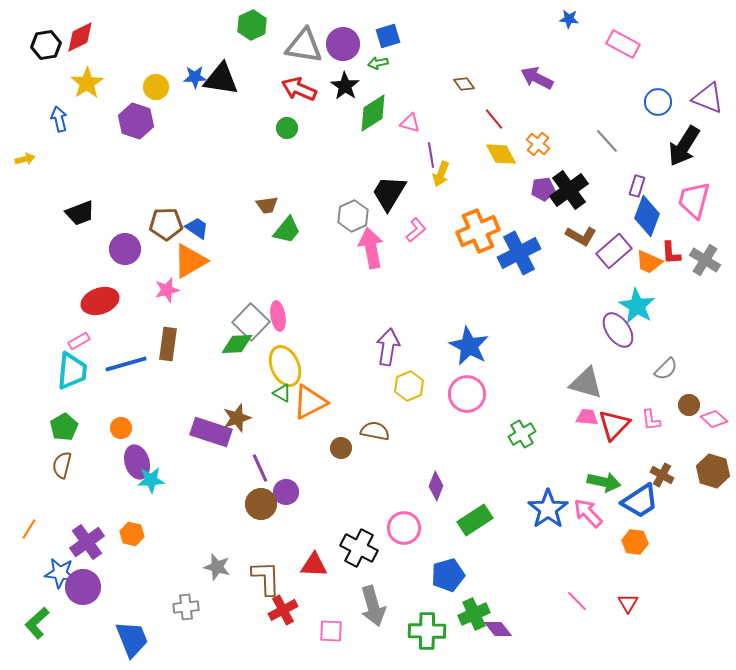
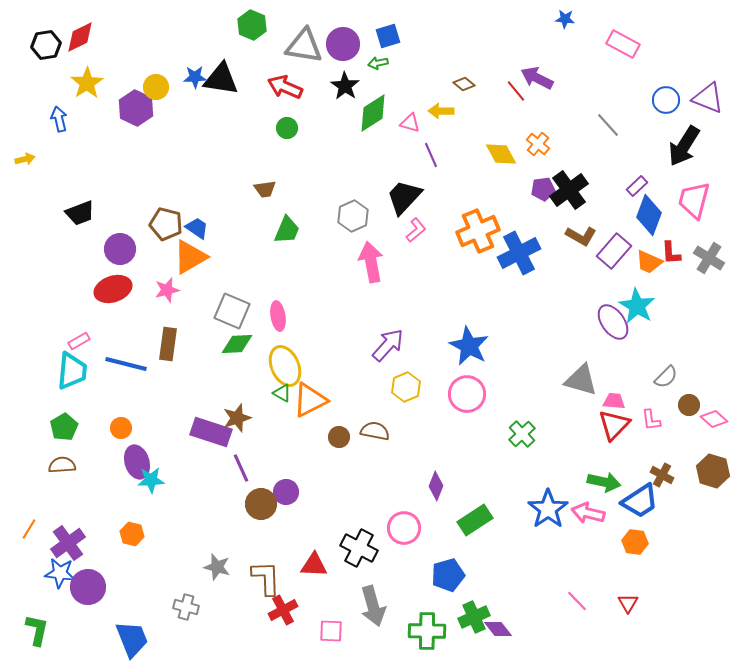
blue star at (569, 19): moved 4 px left
green hexagon at (252, 25): rotated 12 degrees counterclockwise
brown diamond at (464, 84): rotated 15 degrees counterclockwise
red arrow at (299, 89): moved 14 px left, 2 px up
blue circle at (658, 102): moved 8 px right, 2 px up
red line at (494, 119): moved 22 px right, 28 px up
purple hexagon at (136, 121): moved 13 px up; rotated 8 degrees clockwise
gray line at (607, 141): moved 1 px right, 16 px up
purple line at (431, 155): rotated 15 degrees counterclockwise
yellow arrow at (441, 174): moved 63 px up; rotated 70 degrees clockwise
purple rectangle at (637, 186): rotated 30 degrees clockwise
black trapezoid at (389, 193): moved 15 px right, 4 px down; rotated 12 degrees clockwise
brown trapezoid at (267, 205): moved 2 px left, 16 px up
blue diamond at (647, 216): moved 2 px right, 1 px up
brown pentagon at (166, 224): rotated 16 degrees clockwise
green trapezoid at (287, 230): rotated 16 degrees counterclockwise
pink arrow at (371, 248): moved 14 px down
purple circle at (125, 249): moved 5 px left
purple rectangle at (614, 251): rotated 8 degrees counterclockwise
gray cross at (705, 260): moved 4 px right, 2 px up
orange triangle at (190, 261): moved 4 px up
red ellipse at (100, 301): moved 13 px right, 12 px up
gray square at (251, 322): moved 19 px left, 11 px up; rotated 21 degrees counterclockwise
purple ellipse at (618, 330): moved 5 px left, 8 px up
purple arrow at (388, 347): moved 2 px up; rotated 33 degrees clockwise
blue line at (126, 364): rotated 30 degrees clockwise
gray semicircle at (666, 369): moved 8 px down
gray triangle at (586, 383): moved 5 px left, 3 px up
yellow hexagon at (409, 386): moved 3 px left, 1 px down
orange triangle at (310, 402): moved 2 px up
pink trapezoid at (587, 417): moved 27 px right, 16 px up
green cross at (522, 434): rotated 12 degrees counterclockwise
brown circle at (341, 448): moved 2 px left, 11 px up
brown semicircle at (62, 465): rotated 72 degrees clockwise
purple line at (260, 468): moved 19 px left
pink arrow at (588, 513): rotated 32 degrees counterclockwise
purple cross at (87, 542): moved 19 px left, 1 px down
purple circle at (83, 587): moved 5 px right
gray cross at (186, 607): rotated 20 degrees clockwise
green cross at (474, 614): moved 3 px down
green L-shape at (37, 623): moved 7 px down; rotated 144 degrees clockwise
